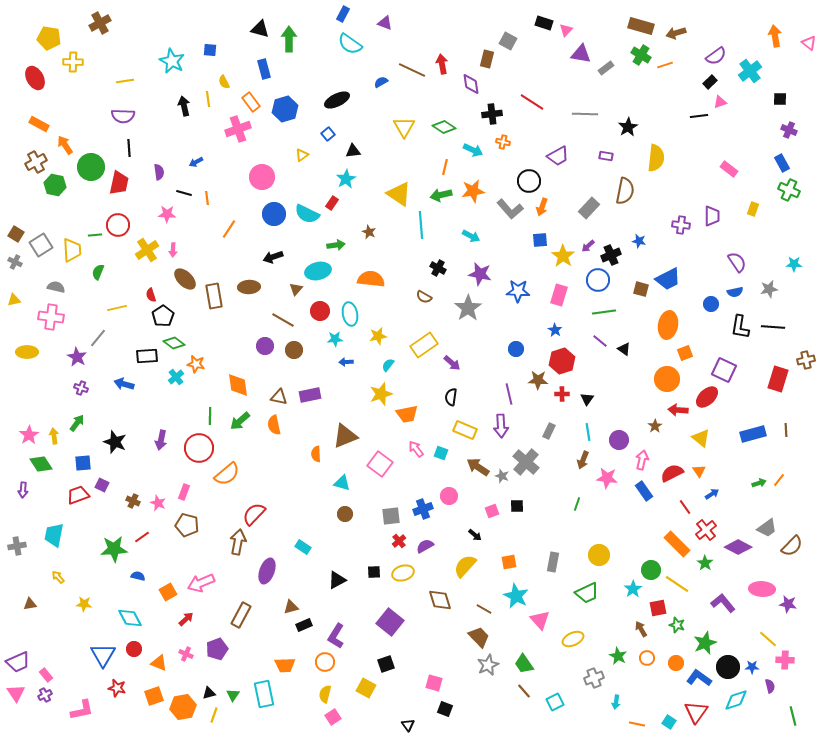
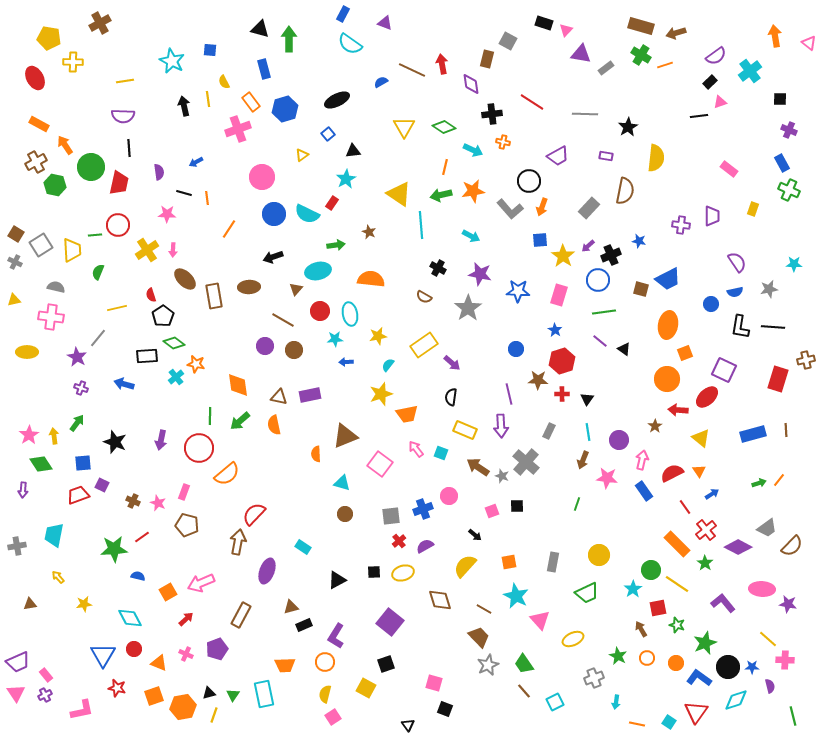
yellow star at (84, 604): rotated 14 degrees counterclockwise
